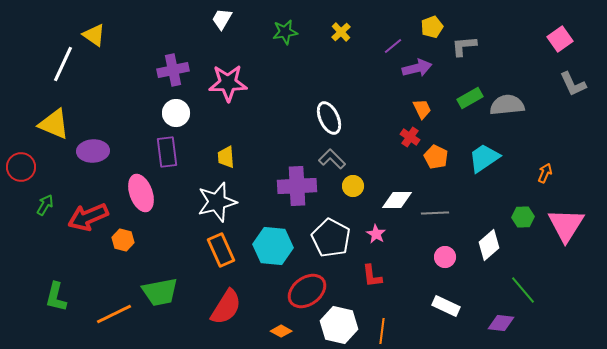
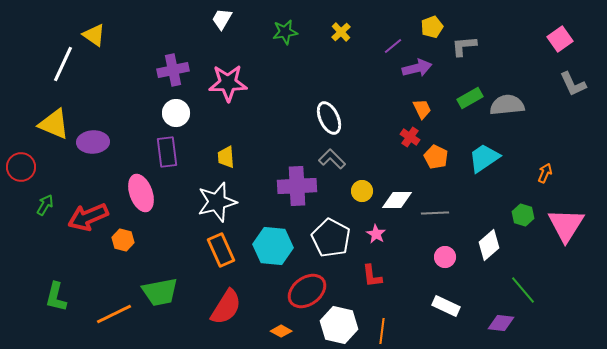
purple ellipse at (93, 151): moved 9 px up
yellow circle at (353, 186): moved 9 px right, 5 px down
green hexagon at (523, 217): moved 2 px up; rotated 20 degrees clockwise
